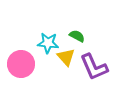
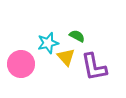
cyan star: rotated 20 degrees counterclockwise
purple L-shape: rotated 12 degrees clockwise
